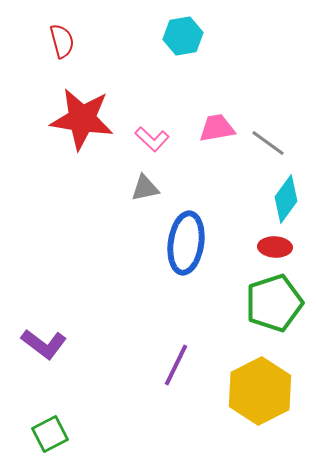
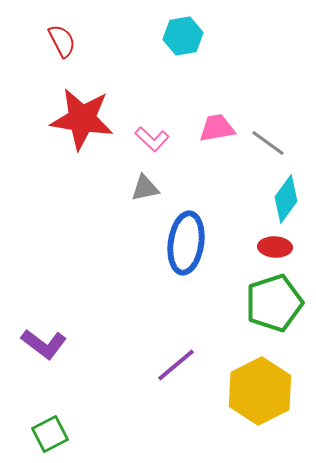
red semicircle: rotated 12 degrees counterclockwise
purple line: rotated 24 degrees clockwise
